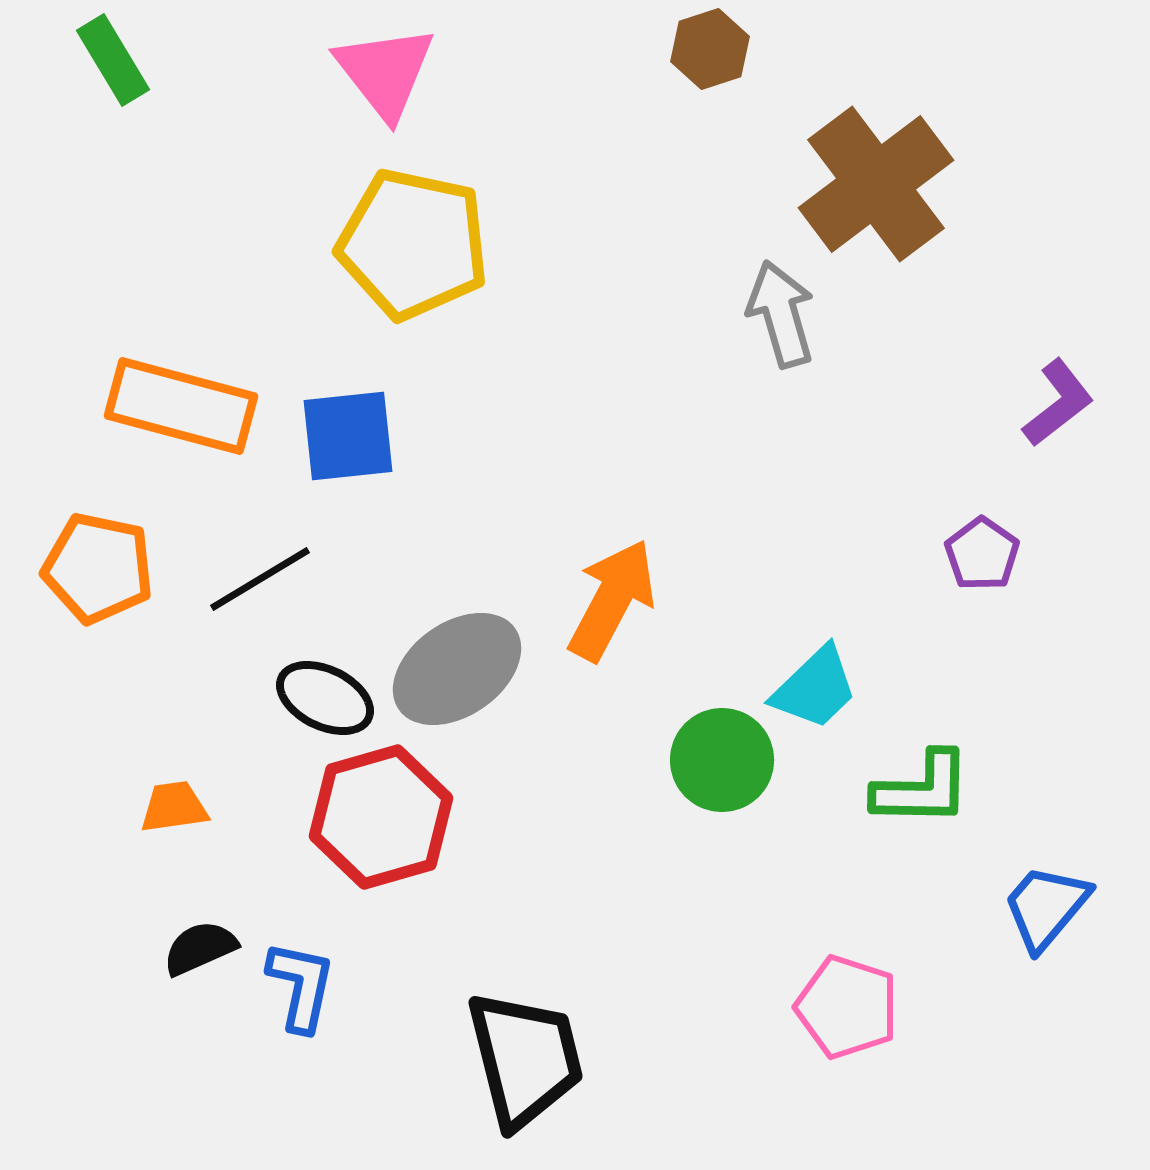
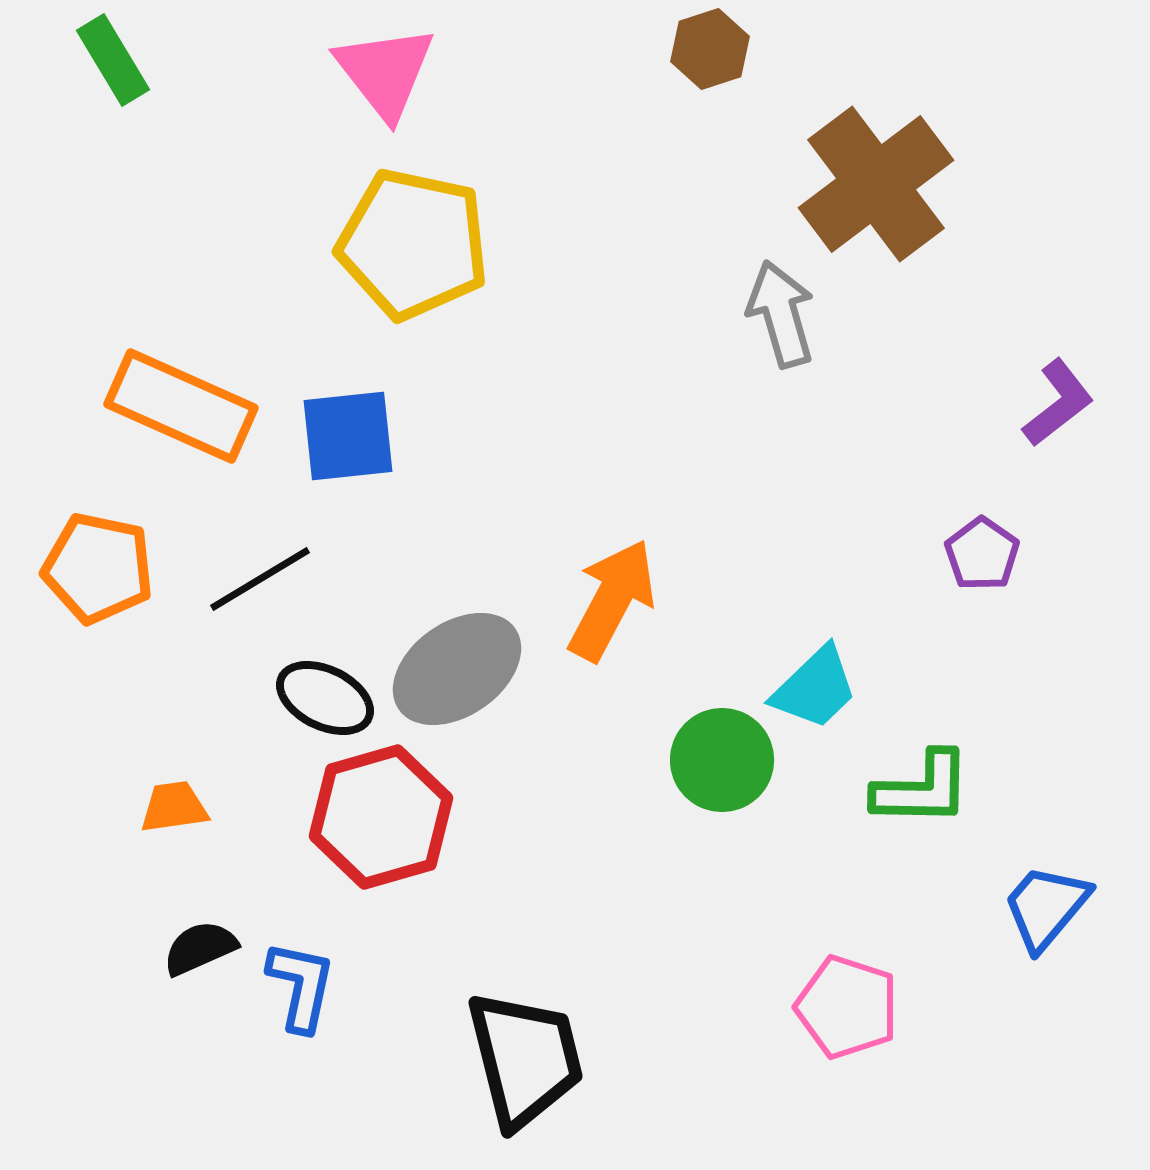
orange rectangle: rotated 9 degrees clockwise
